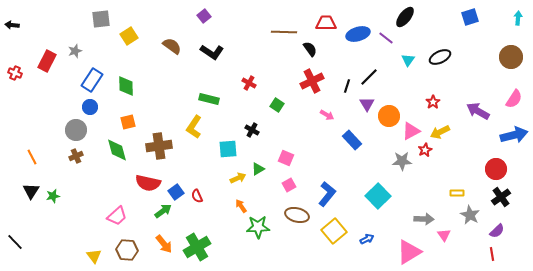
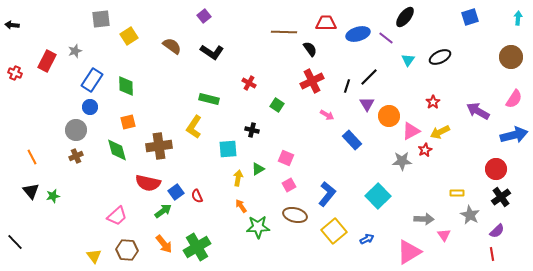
black cross at (252, 130): rotated 16 degrees counterclockwise
yellow arrow at (238, 178): rotated 56 degrees counterclockwise
black triangle at (31, 191): rotated 12 degrees counterclockwise
brown ellipse at (297, 215): moved 2 px left
